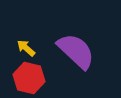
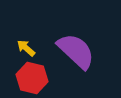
red hexagon: moved 3 px right
